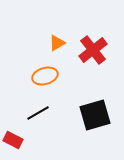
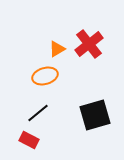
orange triangle: moved 6 px down
red cross: moved 4 px left, 6 px up
black line: rotated 10 degrees counterclockwise
red rectangle: moved 16 px right
